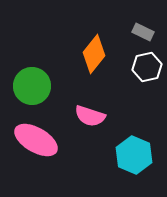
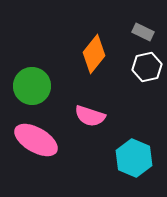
cyan hexagon: moved 3 px down
